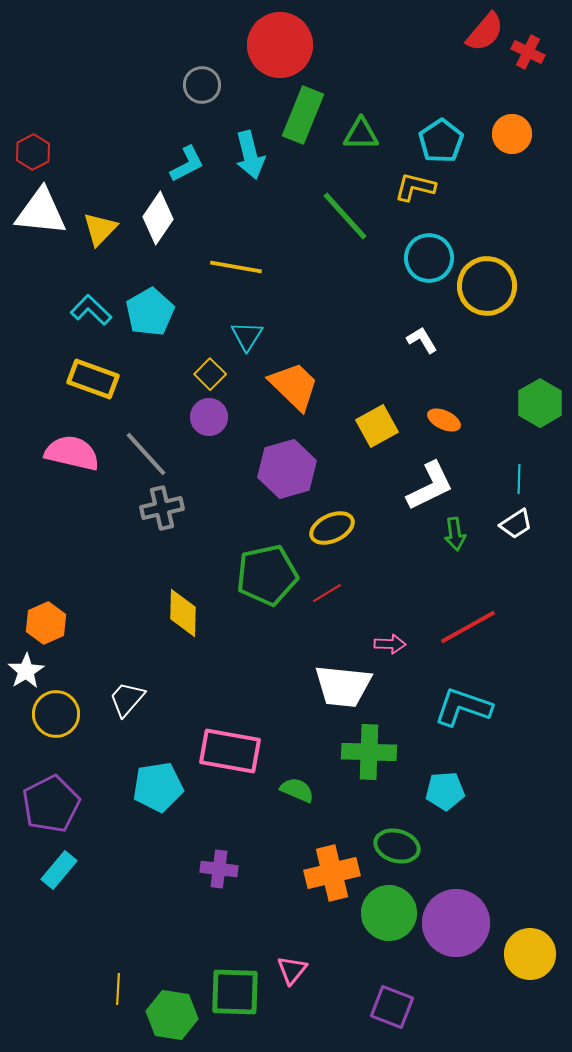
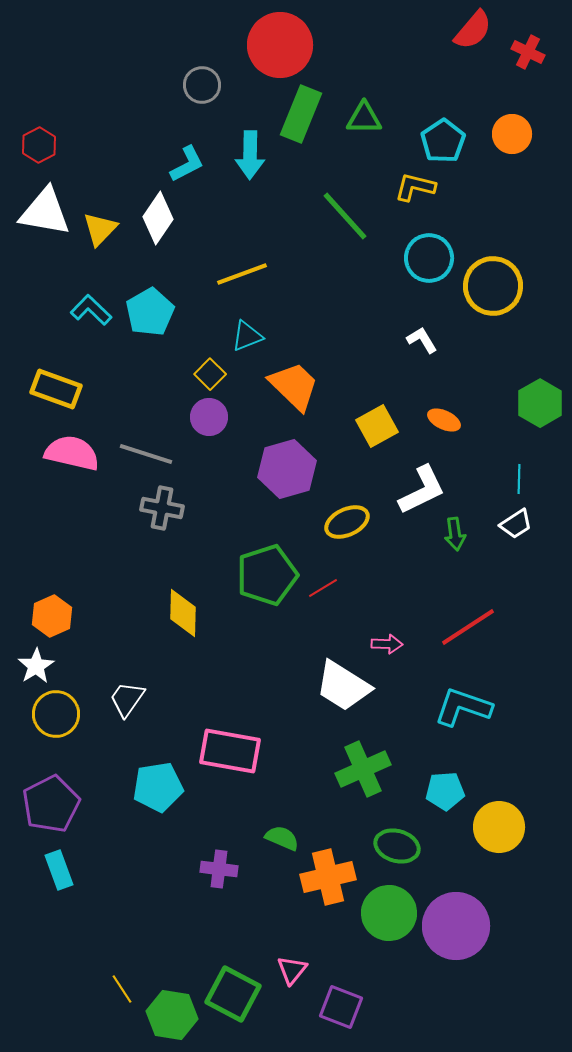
red semicircle at (485, 32): moved 12 px left, 2 px up
green rectangle at (303, 115): moved 2 px left, 1 px up
green triangle at (361, 134): moved 3 px right, 16 px up
cyan pentagon at (441, 141): moved 2 px right
red hexagon at (33, 152): moved 6 px right, 7 px up
cyan arrow at (250, 155): rotated 15 degrees clockwise
white triangle at (41, 212): moved 4 px right; rotated 4 degrees clockwise
yellow line at (236, 267): moved 6 px right, 7 px down; rotated 30 degrees counterclockwise
yellow circle at (487, 286): moved 6 px right
cyan triangle at (247, 336): rotated 36 degrees clockwise
yellow rectangle at (93, 379): moved 37 px left, 10 px down
gray line at (146, 454): rotated 30 degrees counterclockwise
white L-shape at (430, 486): moved 8 px left, 4 px down
gray cross at (162, 508): rotated 24 degrees clockwise
yellow ellipse at (332, 528): moved 15 px right, 6 px up
green pentagon at (267, 575): rotated 6 degrees counterclockwise
red line at (327, 593): moved 4 px left, 5 px up
orange hexagon at (46, 623): moved 6 px right, 7 px up
red line at (468, 627): rotated 4 degrees counterclockwise
pink arrow at (390, 644): moved 3 px left
white star at (26, 671): moved 10 px right, 5 px up
white trapezoid at (343, 686): rotated 26 degrees clockwise
white trapezoid at (127, 699): rotated 6 degrees counterclockwise
green cross at (369, 752): moved 6 px left, 17 px down; rotated 26 degrees counterclockwise
green semicircle at (297, 790): moved 15 px left, 48 px down
cyan rectangle at (59, 870): rotated 60 degrees counterclockwise
orange cross at (332, 873): moved 4 px left, 4 px down
purple circle at (456, 923): moved 3 px down
yellow circle at (530, 954): moved 31 px left, 127 px up
yellow line at (118, 989): moved 4 px right; rotated 36 degrees counterclockwise
green square at (235, 992): moved 2 px left, 2 px down; rotated 26 degrees clockwise
purple square at (392, 1007): moved 51 px left
